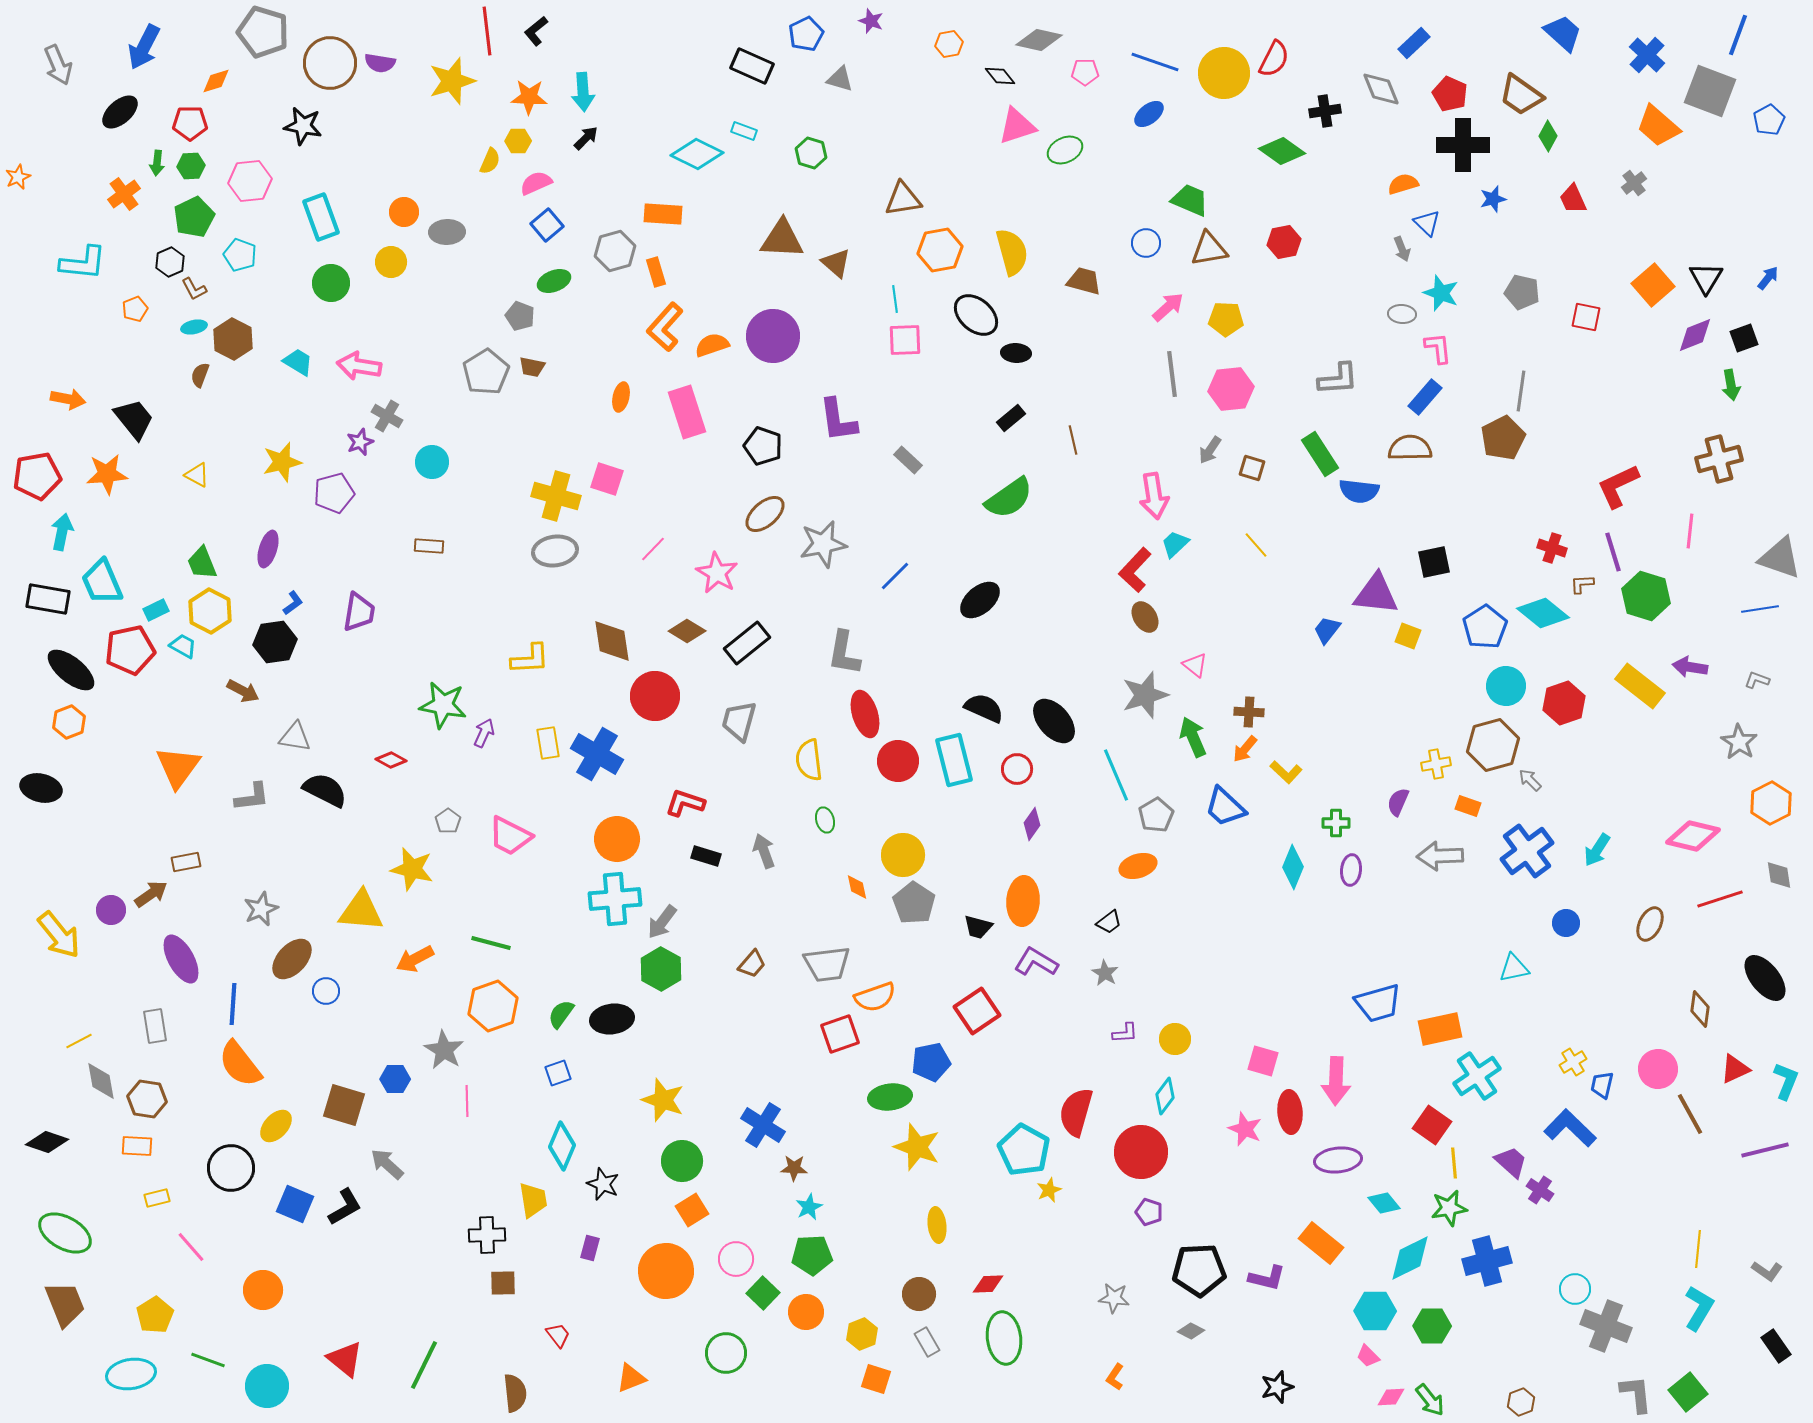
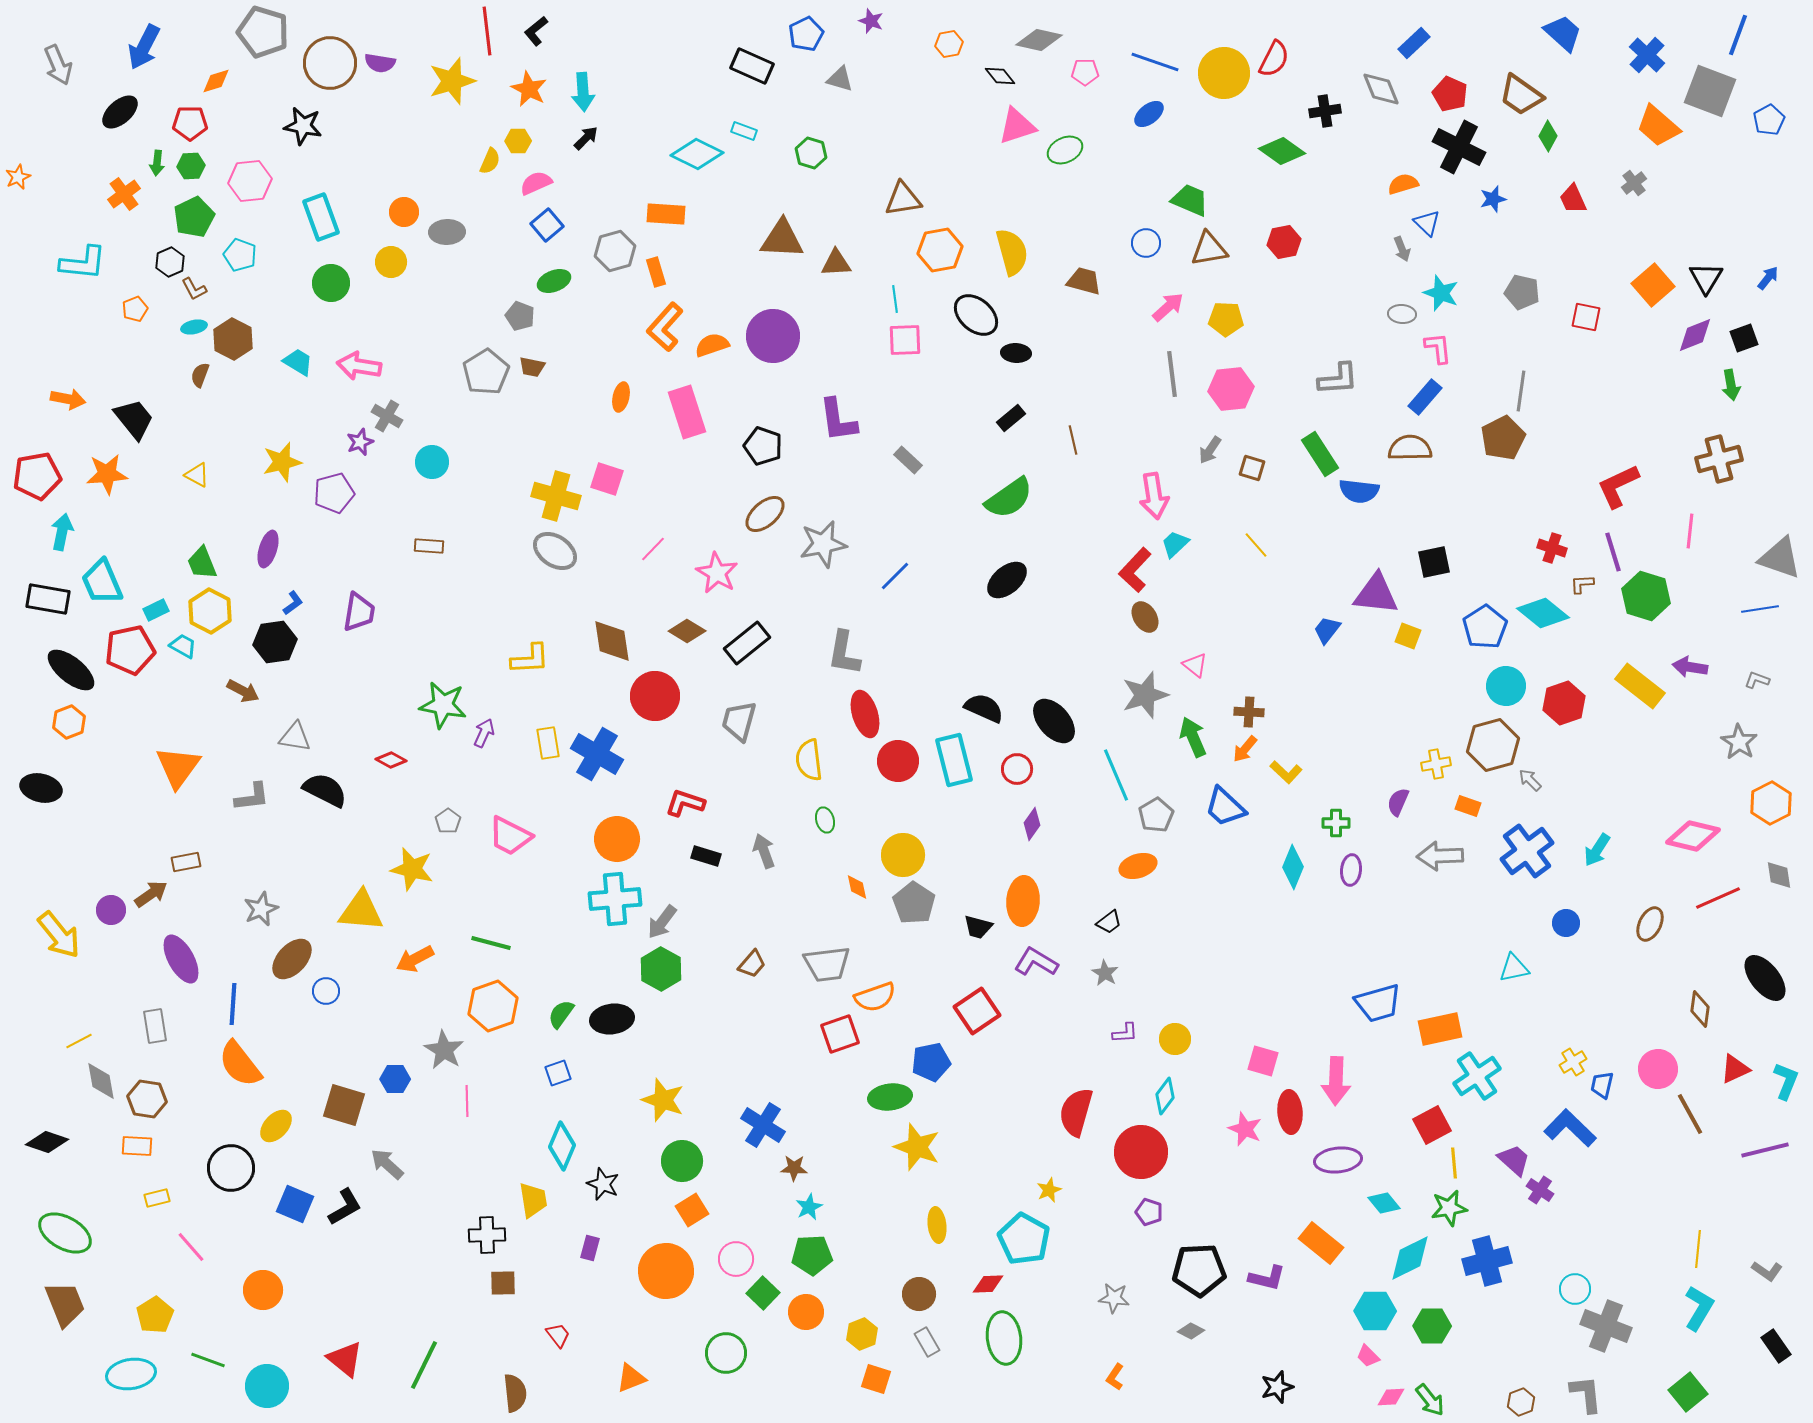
orange star at (529, 97): moved 8 px up; rotated 24 degrees clockwise
black cross at (1463, 145): moved 4 px left, 2 px down; rotated 27 degrees clockwise
orange rectangle at (663, 214): moved 3 px right
brown triangle at (836, 263): rotated 44 degrees counterclockwise
gray ellipse at (555, 551): rotated 42 degrees clockwise
black ellipse at (980, 600): moved 27 px right, 20 px up
red line at (1720, 899): moved 2 px left, 1 px up; rotated 6 degrees counterclockwise
red square at (1432, 1125): rotated 27 degrees clockwise
cyan pentagon at (1024, 1150): moved 89 px down
purple trapezoid at (1511, 1162): moved 3 px right, 2 px up
gray L-shape at (1636, 1394): moved 50 px left
